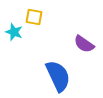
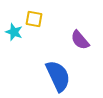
yellow square: moved 2 px down
purple semicircle: moved 4 px left, 4 px up; rotated 15 degrees clockwise
